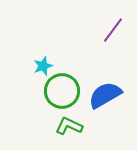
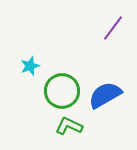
purple line: moved 2 px up
cyan star: moved 13 px left
